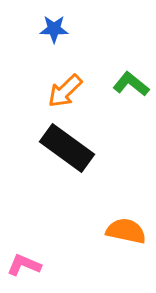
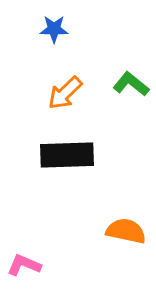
orange arrow: moved 2 px down
black rectangle: moved 7 px down; rotated 38 degrees counterclockwise
